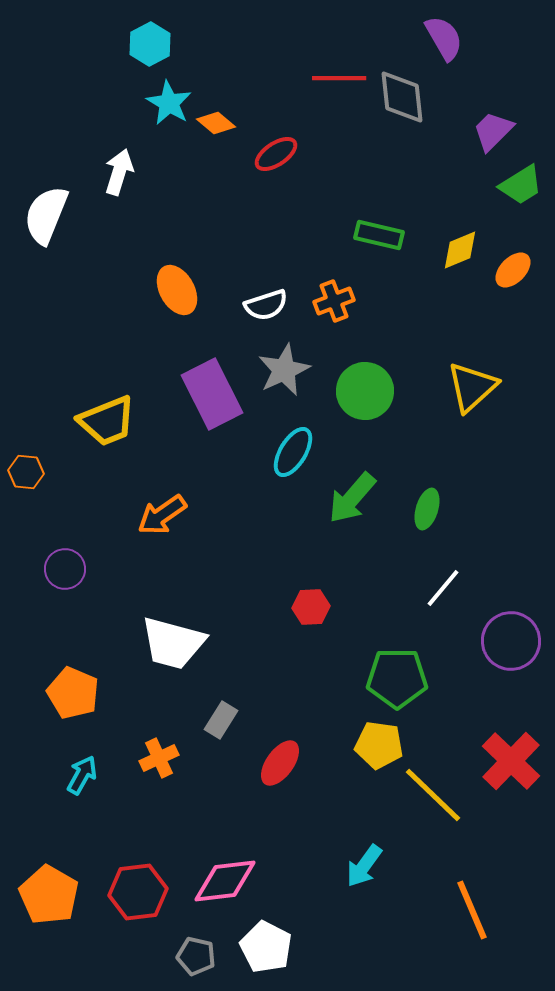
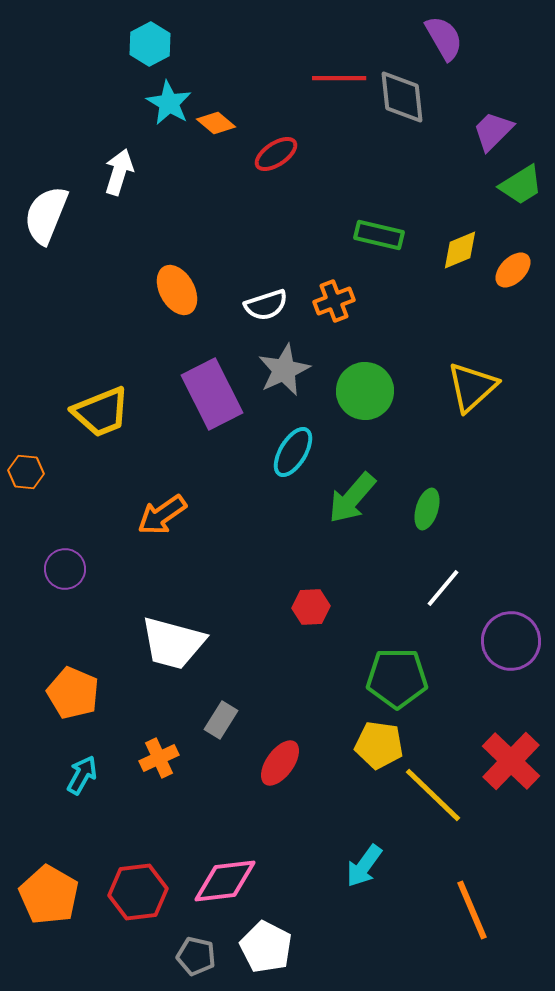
yellow trapezoid at (107, 421): moved 6 px left, 9 px up
